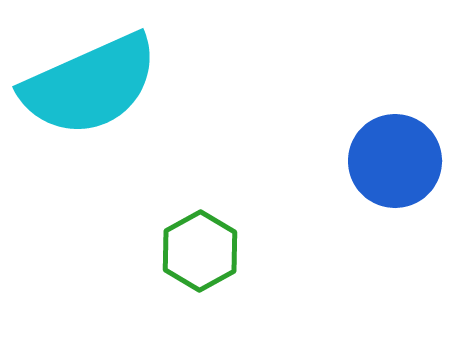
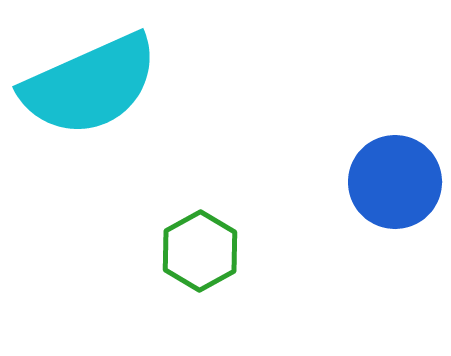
blue circle: moved 21 px down
